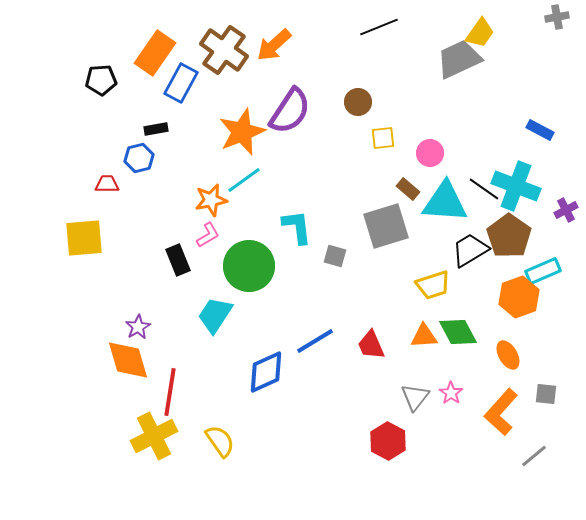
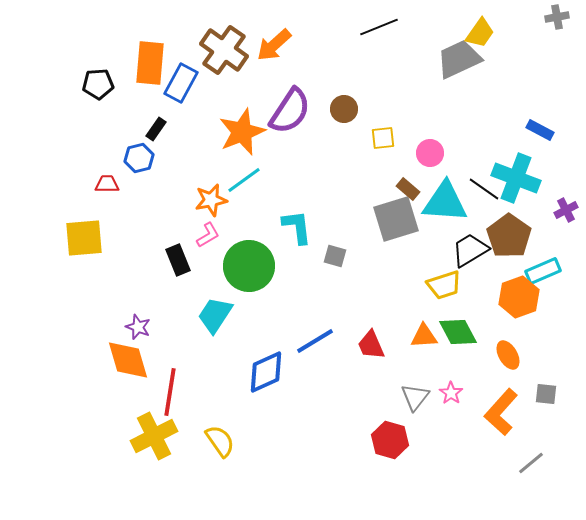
orange rectangle at (155, 53): moved 5 px left, 10 px down; rotated 30 degrees counterclockwise
black pentagon at (101, 80): moved 3 px left, 4 px down
brown circle at (358, 102): moved 14 px left, 7 px down
black rectangle at (156, 129): rotated 45 degrees counterclockwise
cyan cross at (516, 186): moved 8 px up
gray square at (386, 226): moved 10 px right, 7 px up
yellow trapezoid at (433, 285): moved 11 px right
purple star at (138, 327): rotated 20 degrees counterclockwise
red hexagon at (388, 441): moved 2 px right, 1 px up; rotated 12 degrees counterclockwise
gray line at (534, 456): moved 3 px left, 7 px down
